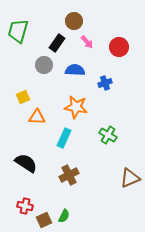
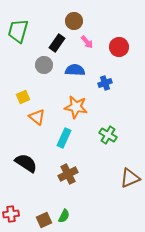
orange triangle: rotated 36 degrees clockwise
brown cross: moved 1 px left, 1 px up
red cross: moved 14 px left, 8 px down; rotated 21 degrees counterclockwise
